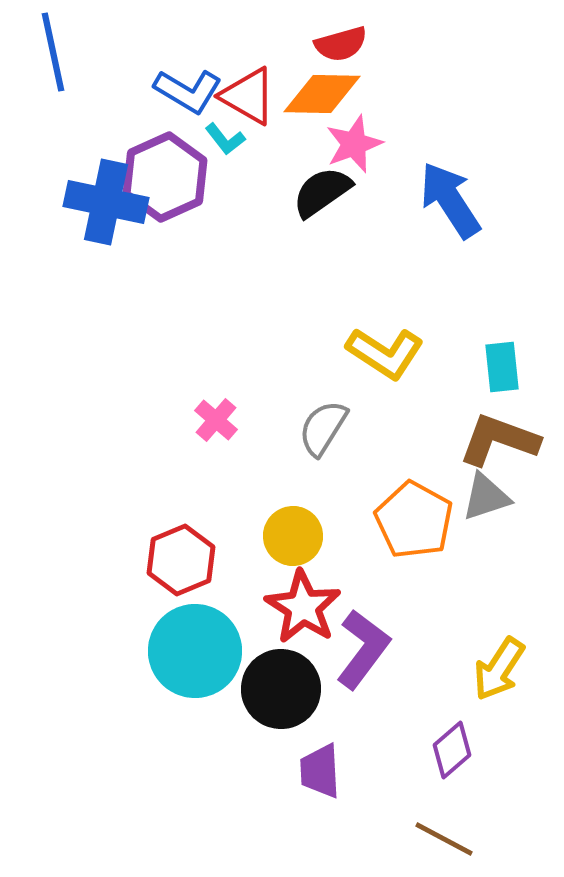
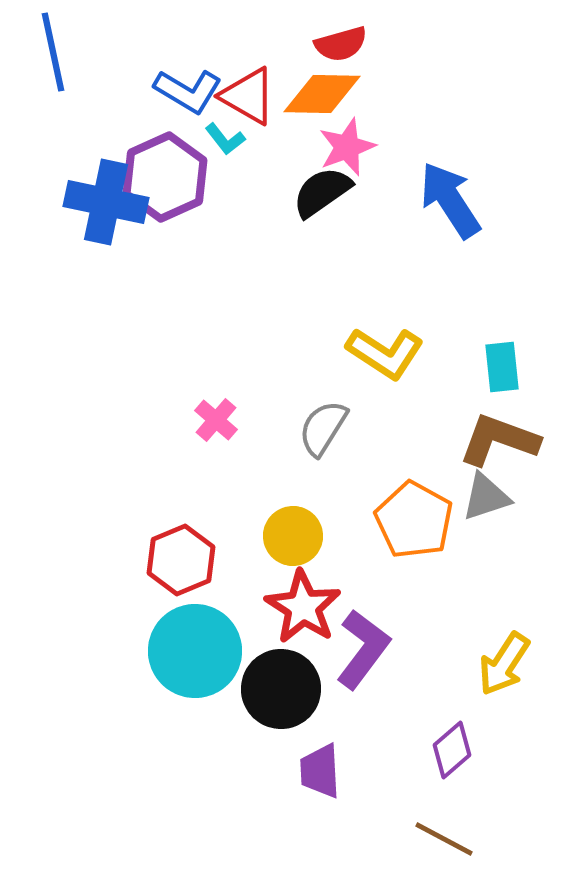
pink star: moved 7 px left, 3 px down
yellow arrow: moved 5 px right, 5 px up
